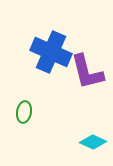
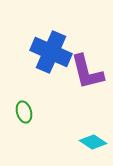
green ellipse: rotated 25 degrees counterclockwise
cyan diamond: rotated 8 degrees clockwise
